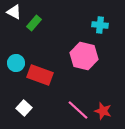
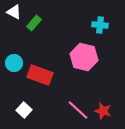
pink hexagon: moved 1 px down
cyan circle: moved 2 px left
white square: moved 2 px down
